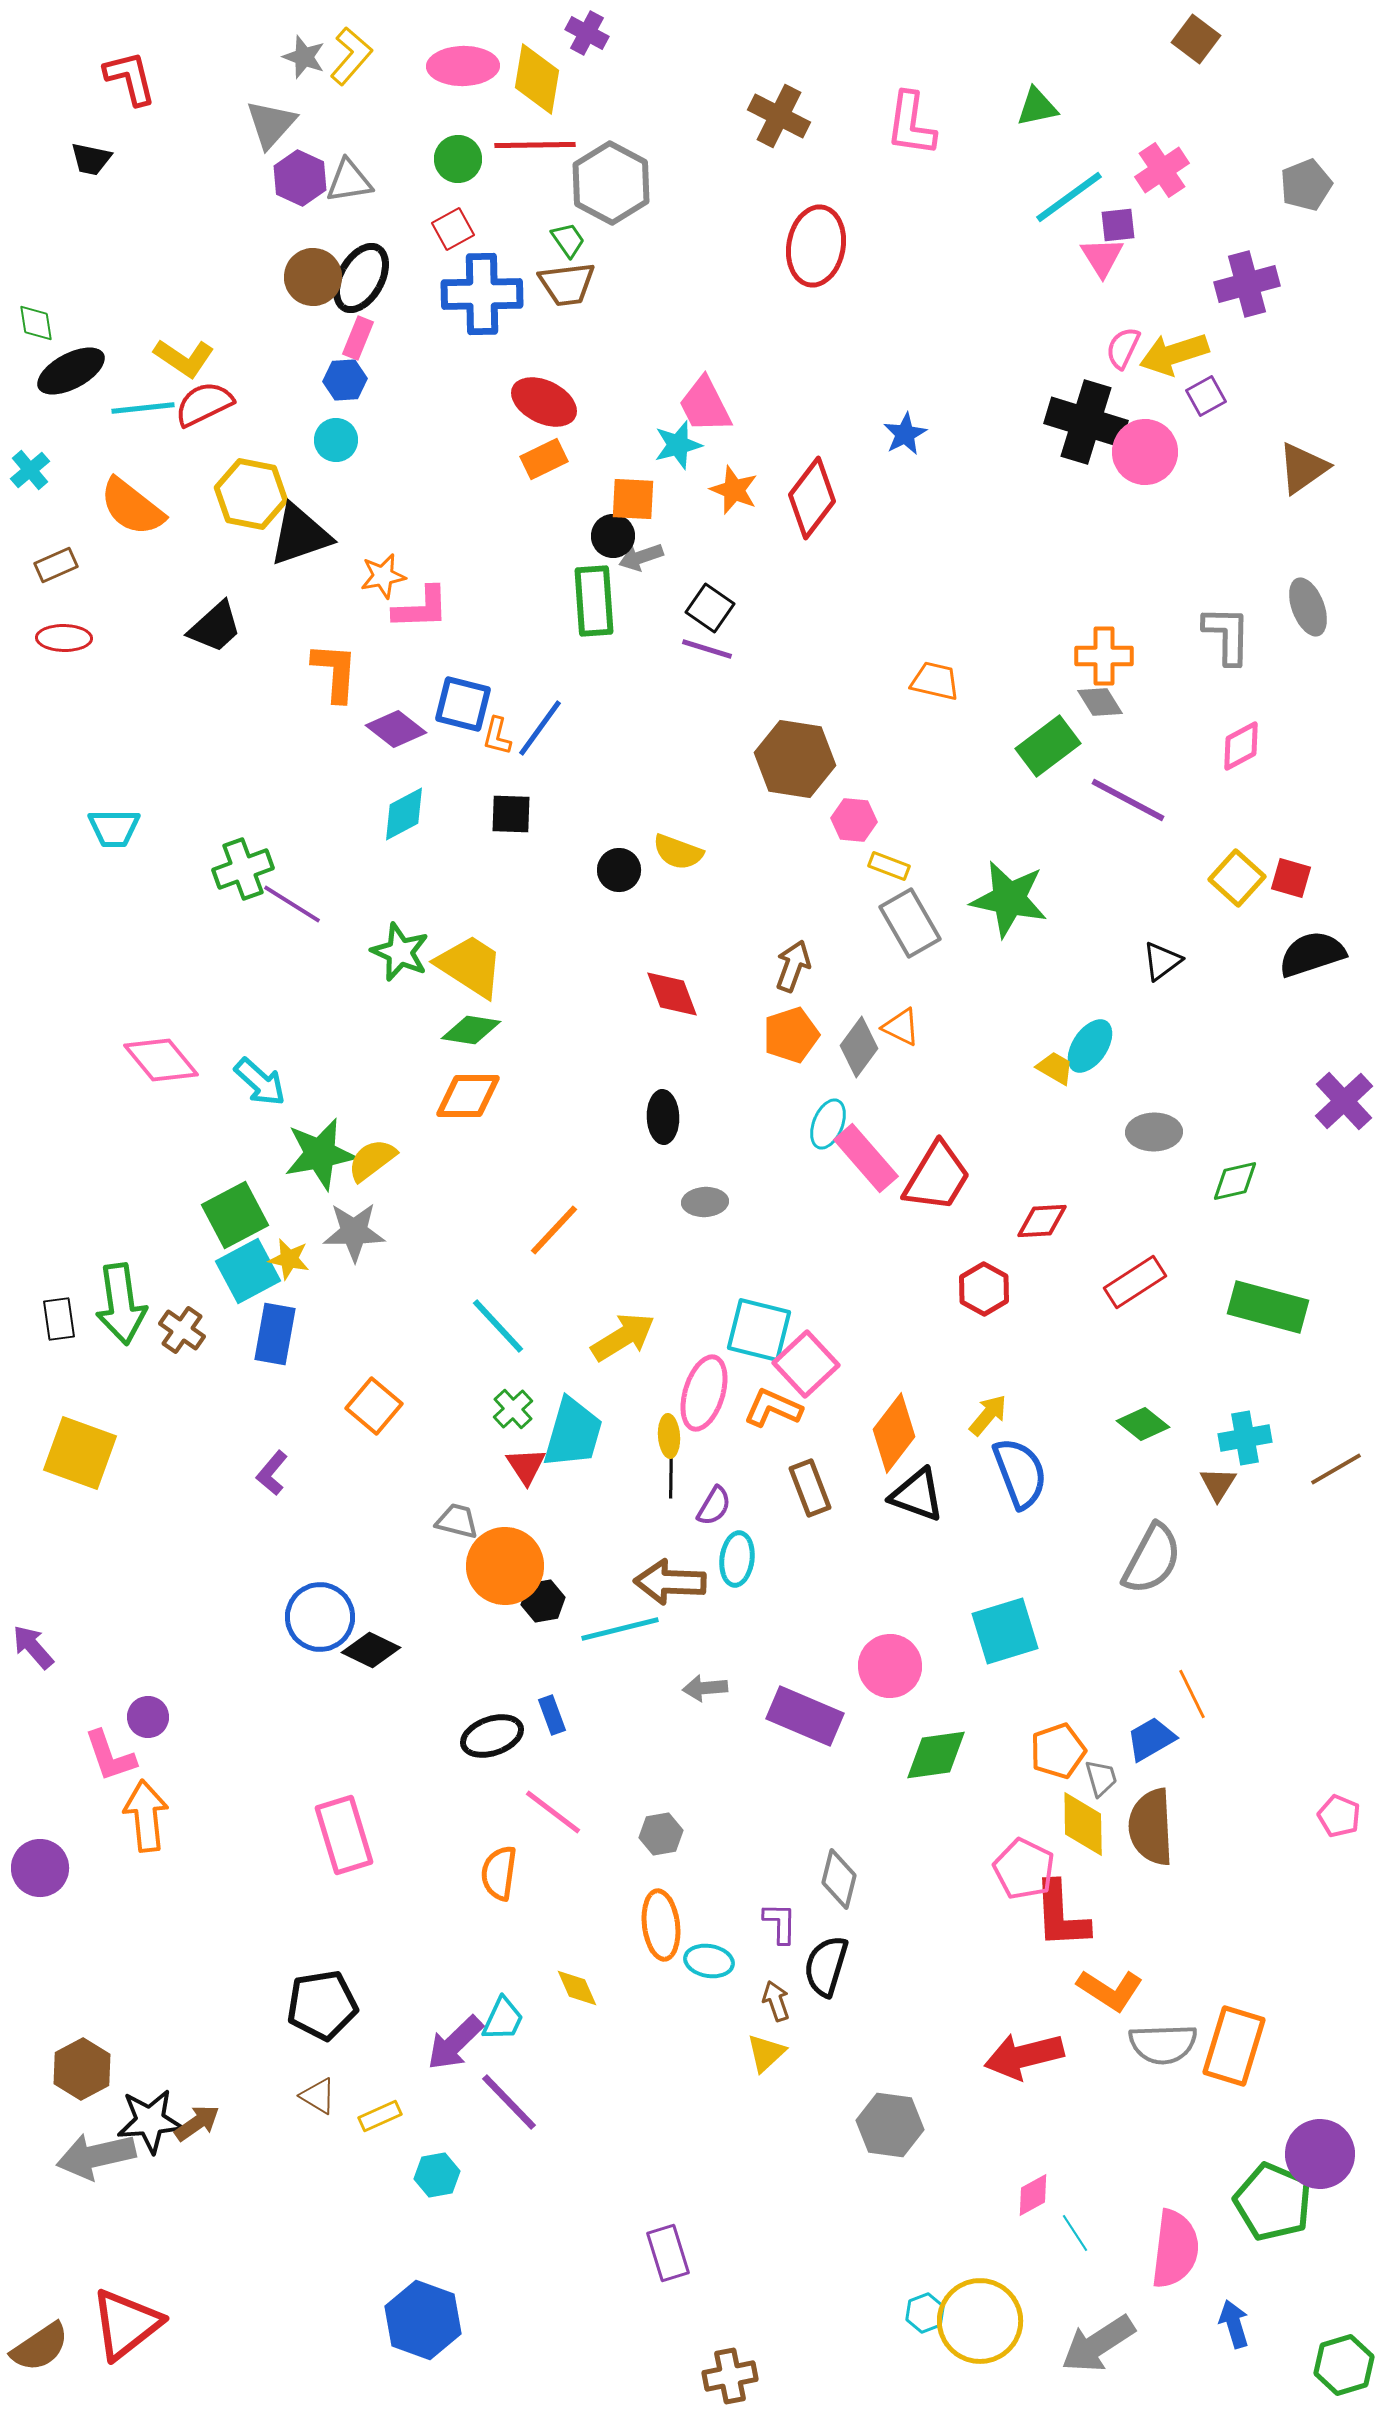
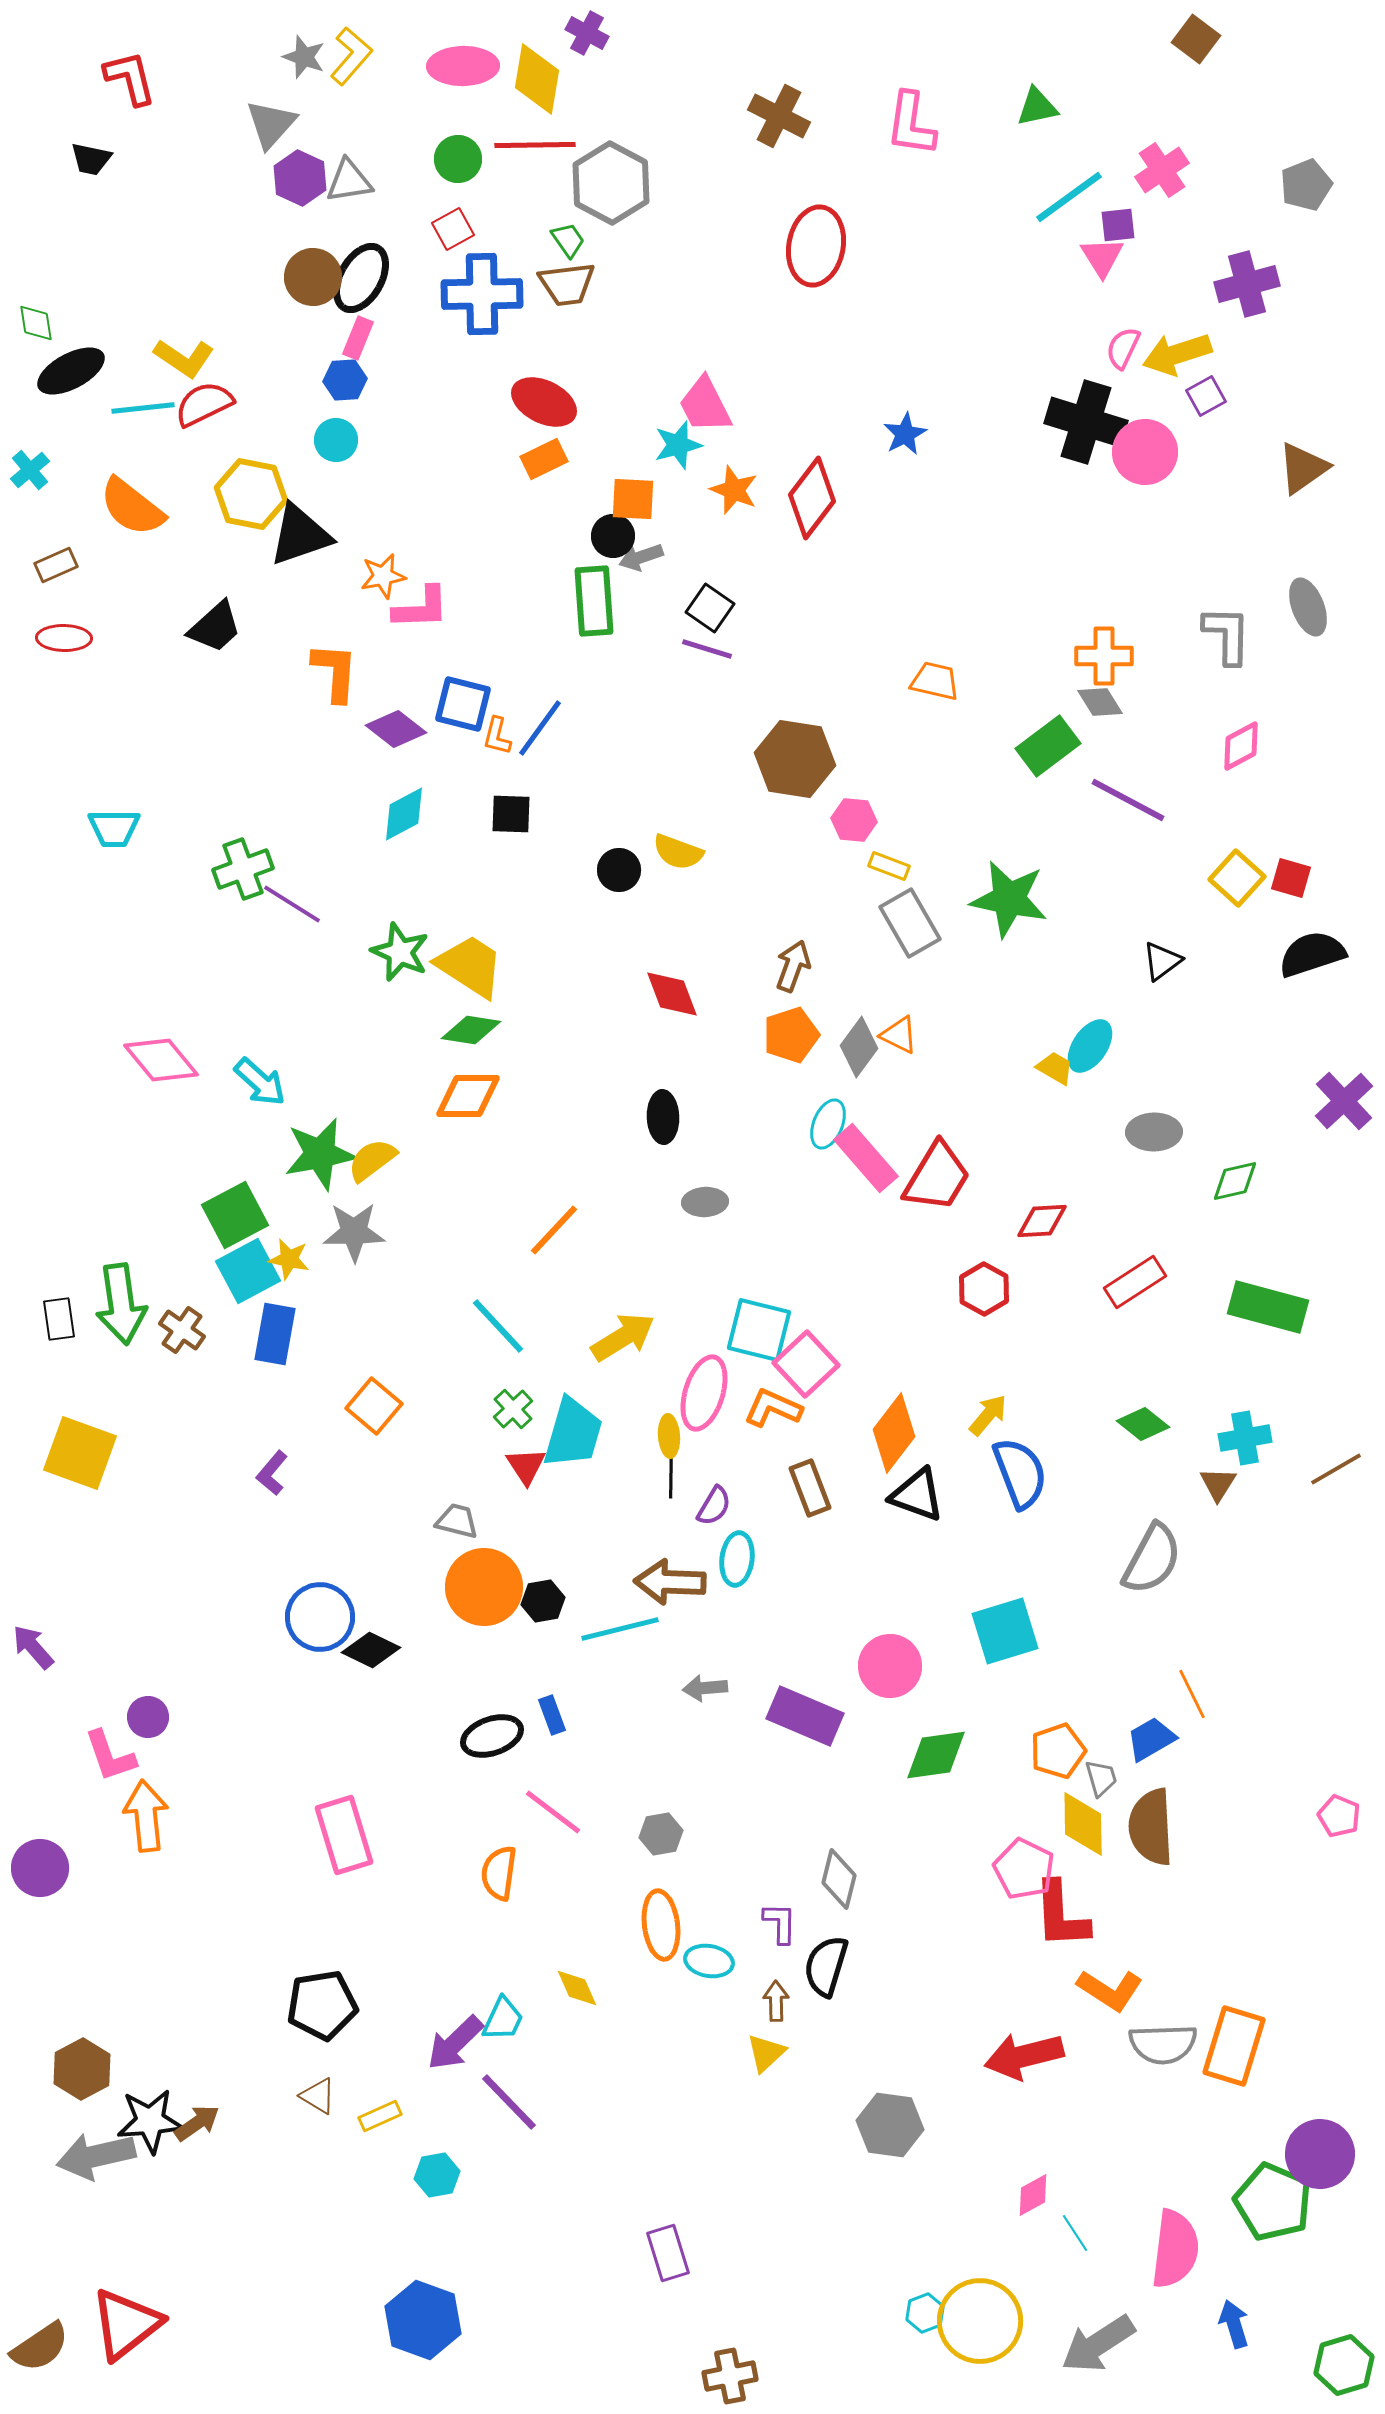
yellow arrow at (1174, 354): moved 3 px right
orange triangle at (901, 1027): moved 2 px left, 8 px down
orange circle at (505, 1566): moved 21 px left, 21 px down
brown arrow at (776, 2001): rotated 18 degrees clockwise
